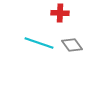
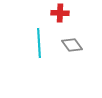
cyan line: rotated 68 degrees clockwise
